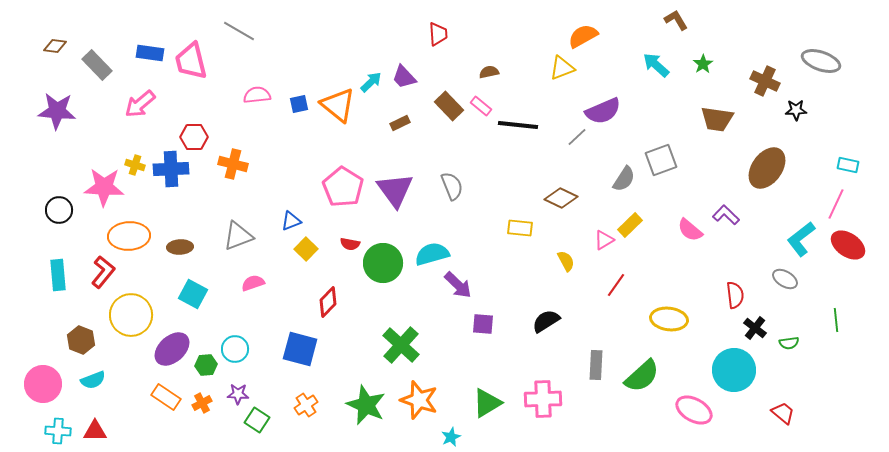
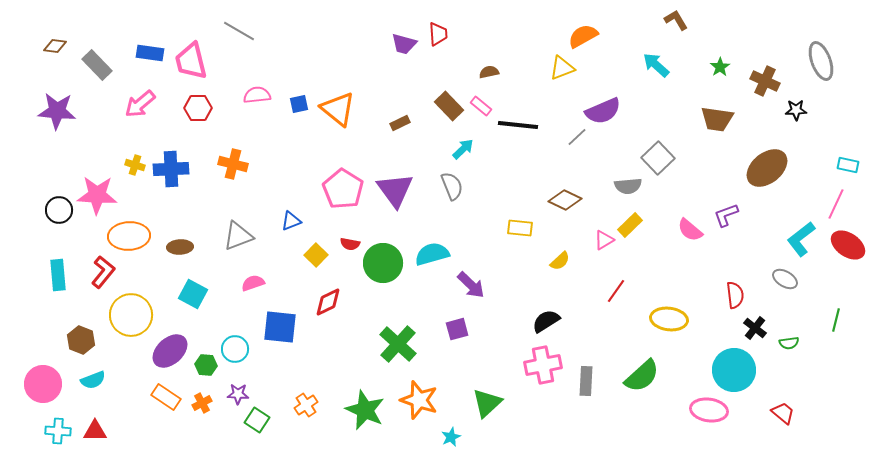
gray ellipse at (821, 61): rotated 51 degrees clockwise
green star at (703, 64): moved 17 px right, 3 px down
purple trapezoid at (404, 77): moved 33 px up; rotated 32 degrees counterclockwise
cyan arrow at (371, 82): moved 92 px right, 67 px down
orange triangle at (338, 105): moved 4 px down
red hexagon at (194, 137): moved 4 px right, 29 px up
gray square at (661, 160): moved 3 px left, 2 px up; rotated 24 degrees counterclockwise
brown ellipse at (767, 168): rotated 15 degrees clockwise
gray semicircle at (624, 179): moved 4 px right, 7 px down; rotated 52 degrees clockwise
pink star at (104, 187): moved 7 px left, 8 px down
pink pentagon at (343, 187): moved 2 px down
brown diamond at (561, 198): moved 4 px right, 2 px down
purple L-shape at (726, 215): rotated 64 degrees counterclockwise
yellow square at (306, 249): moved 10 px right, 6 px down
yellow semicircle at (566, 261): moved 6 px left; rotated 75 degrees clockwise
purple arrow at (458, 285): moved 13 px right
red line at (616, 285): moved 6 px down
red diamond at (328, 302): rotated 20 degrees clockwise
green line at (836, 320): rotated 20 degrees clockwise
purple square at (483, 324): moved 26 px left, 5 px down; rotated 20 degrees counterclockwise
green cross at (401, 345): moved 3 px left, 1 px up
purple ellipse at (172, 349): moved 2 px left, 2 px down
blue square at (300, 349): moved 20 px left, 22 px up; rotated 9 degrees counterclockwise
green hexagon at (206, 365): rotated 10 degrees clockwise
gray rectangle at (596, 365): moved 10 px left, 16 px down
pink cross at (543, 399): moved 34 px up; rotated 9 degrees counterclockwise
green triangle at (487, 403): rotated 12 degrees counterclockwise
green star at (366, 405): moved 1 px left, 5 px down
pink ellipse at (694, 410): moved 15 px right; rotated 21 degrees counterclockwise
